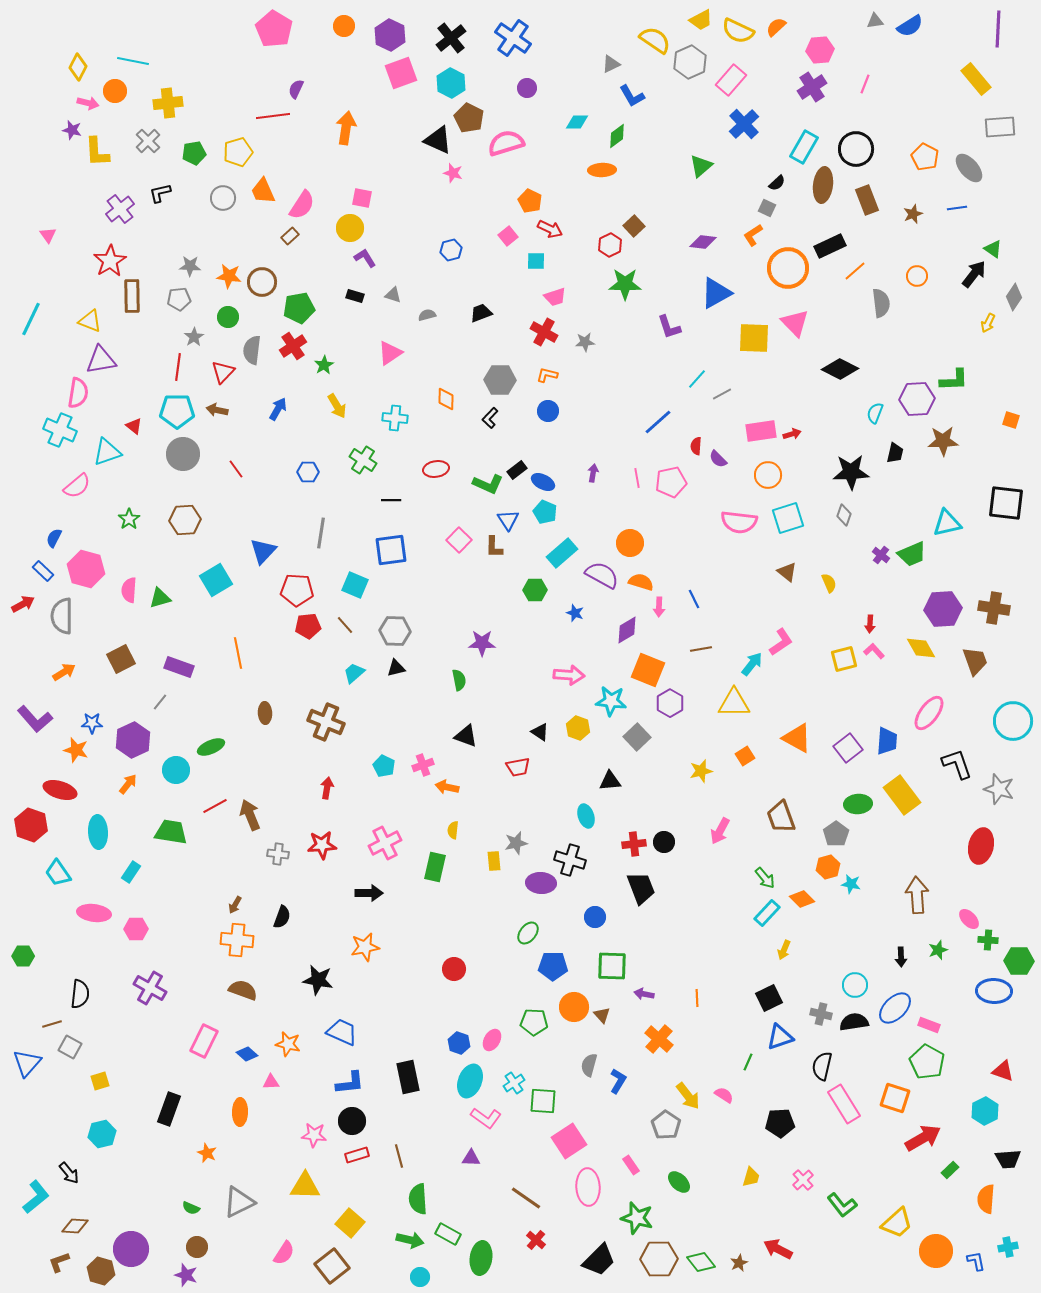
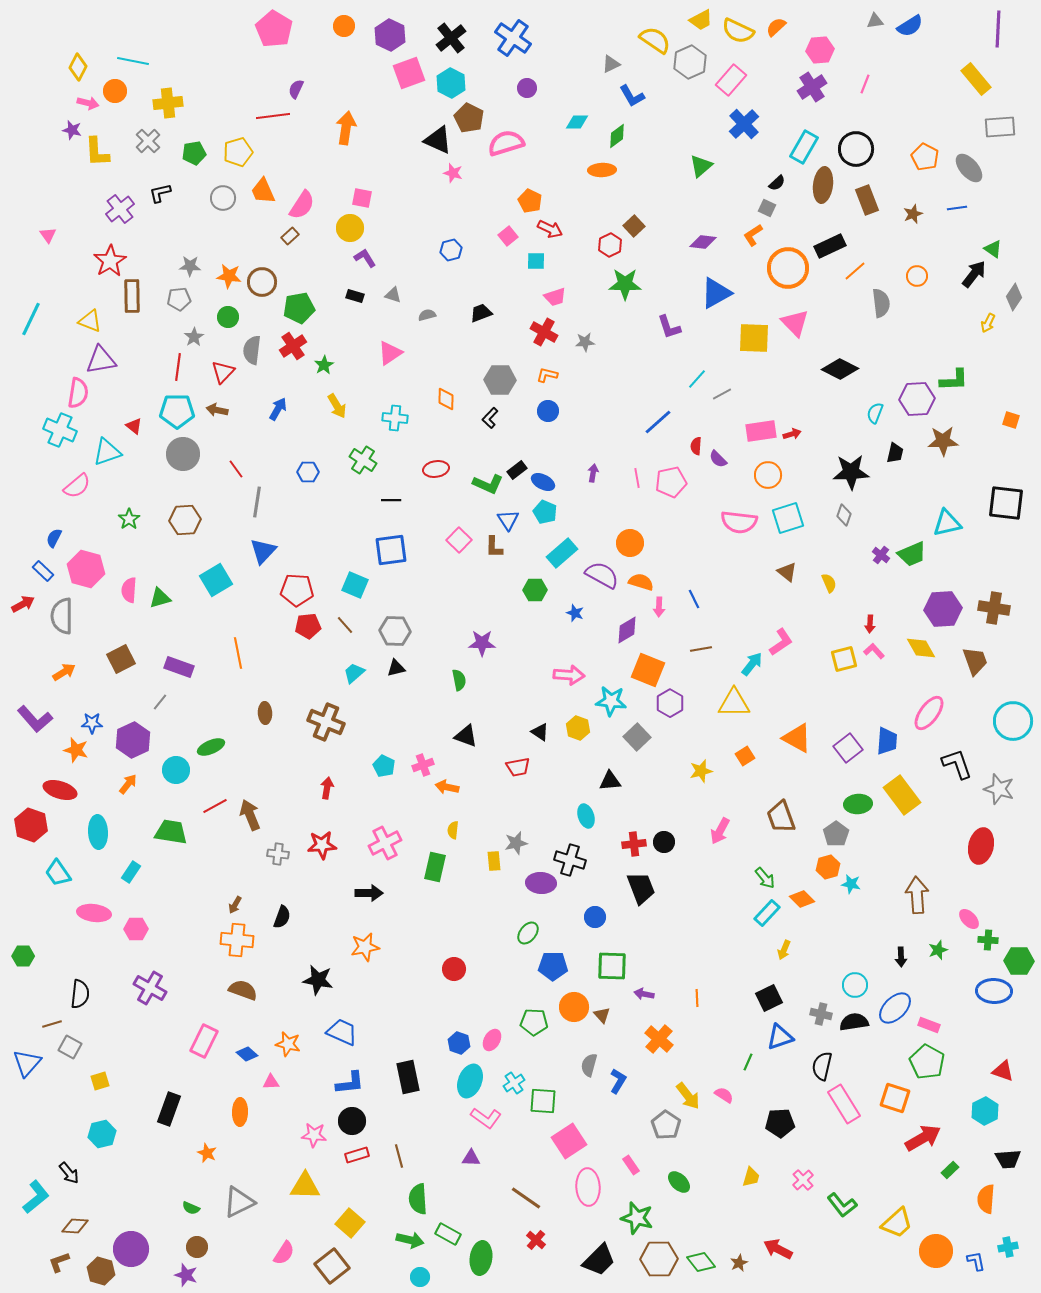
pink square at (401, 73): moved 8 px right
gray line at (321, 533): moved 64 px left, 31 px up
